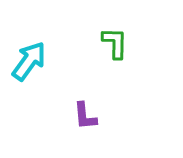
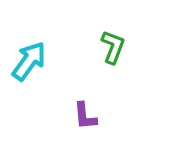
green L-shape: moved 2 px left, 4 px down; rotated 20 degrees clockwise
